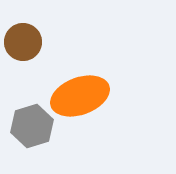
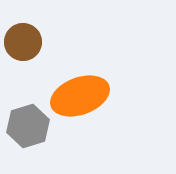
gray hexagon: moved 4 px left
